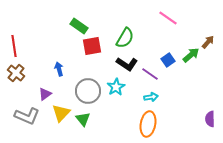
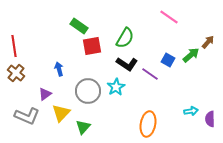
pink line: moved 1 px right, 1 px up
blue square: rotated 24 degrees counterclockwise
cyan arrow: moved 40 px right, 14 px down
green triangle: moved 8 px down; rotated 21 degrees clockwise
